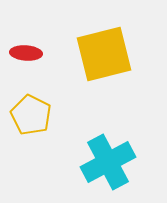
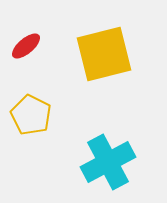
red ellipse: moved 7 px up; rotated 44 degrees counterclockwise
